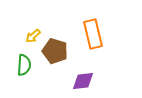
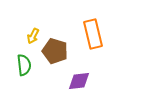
yellow arrow: rotated 21 degrees counterclockwise
green semicircle: rotated 10 degrees counterclockwise
purple diamond: moved 4 px left
